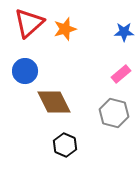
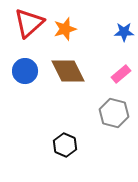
brown diamond: moved 14 px right, 31 px up
